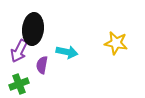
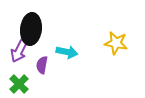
black ellipse: moved 2 px left
green cross: rotated 24 degrees counterclockwise
